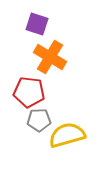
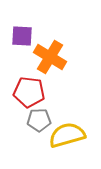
purple square: moved 15 px left, 12 px down; rotated 15 degrees counterclockwise
